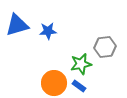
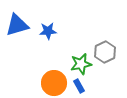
gray hexagon: moved 5 px down; rotated 20 degrees counterclockwise
blue rectangle: rotated 24 degrees clockwise
